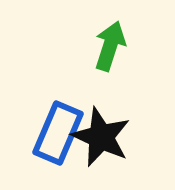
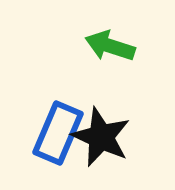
green arrow: rotated 90 degrees counterclockwise
